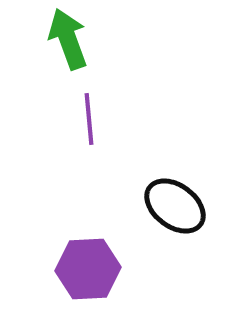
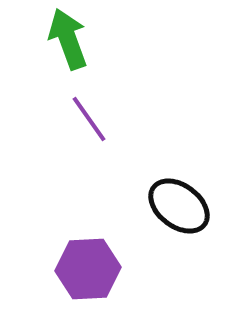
purple line: rotated 30 degrees counterclockwise
black ellipse: moved 4 px right
